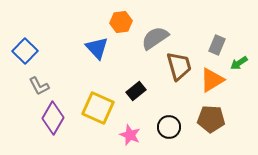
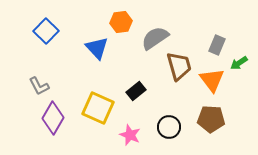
blue square: moved 21 px right, 20 px up
orange triangle: rotated 36 degrees counterclockwise
